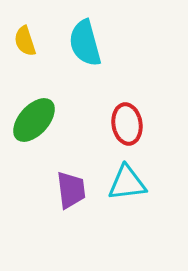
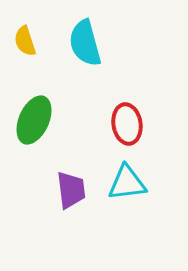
green ellipse: rotated 18 degrees counterclockwise
